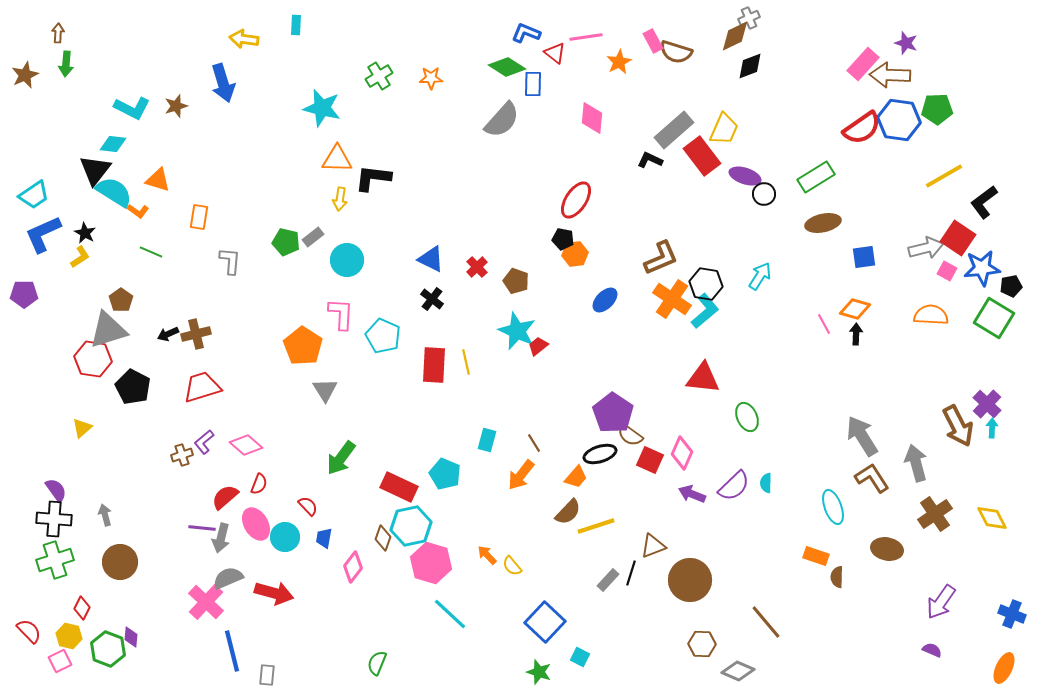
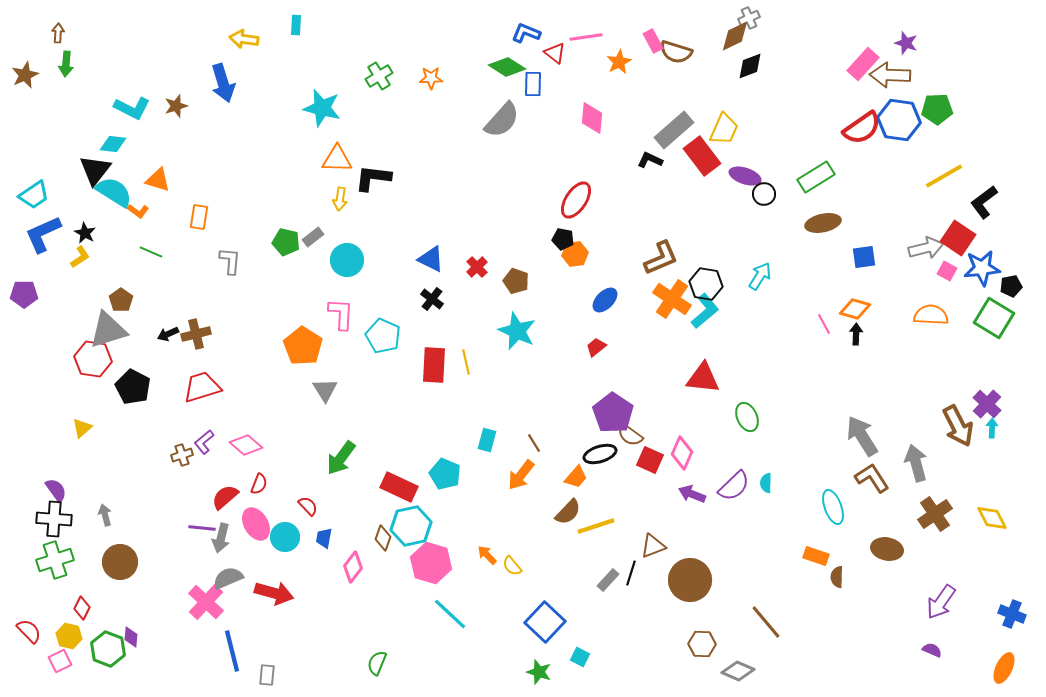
red trapezoid at (538, 346): moved 58 px right, 1 px down
